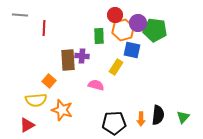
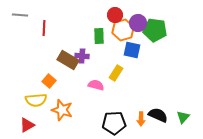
brown rectangle: rotated 55 degrees counterclockwise
yellow rectangle: moved 6 px down
black semicircle: rotated 72 degrees counterclockwise
